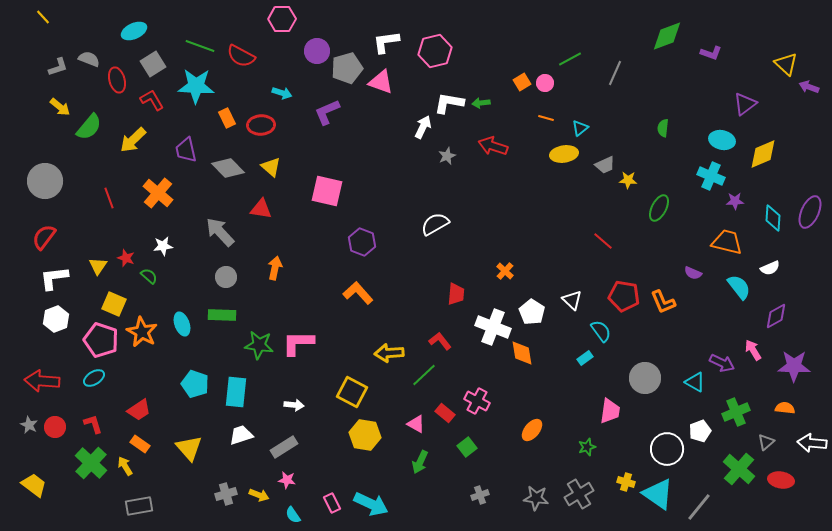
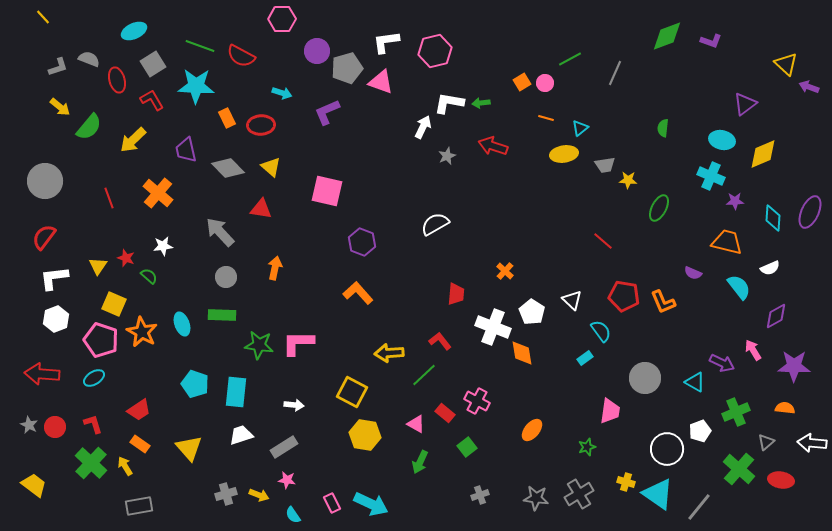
purple L-shape at (711, 53): moved 12 px up
gray trapezoid at (605, 165): rotated 15 degrees clockwise
red arrow at (42, 381): moved 7 px up
